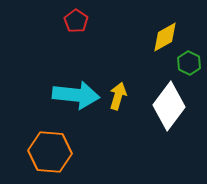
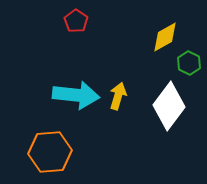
orange hexagon: rotated 9 degrees counterclockwise
